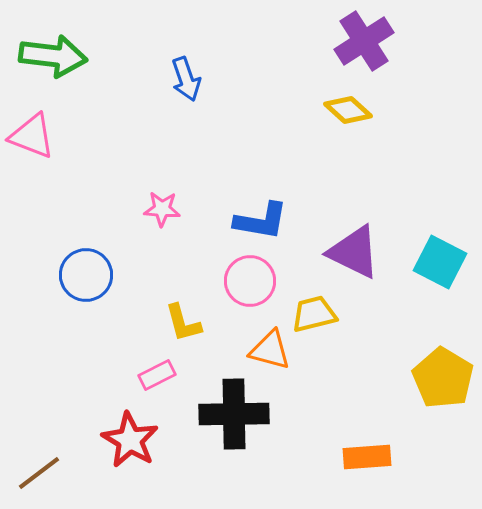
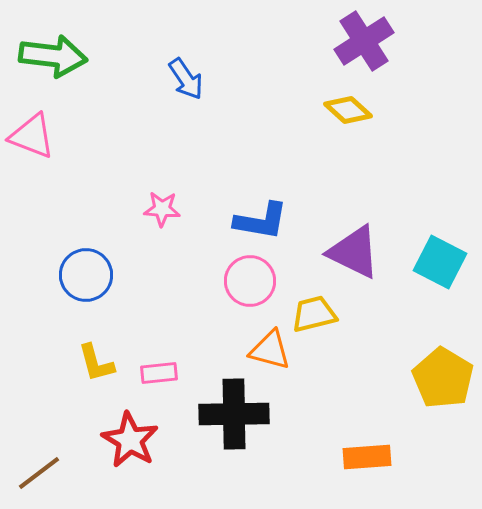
blue arrow: rotated 15 degrees counterclockwise
yellow L-shape: moved 87 px left, 40 px down
pink rectangle: moved 2 px right, 2 px up; rotated 21 degrees clockwise
